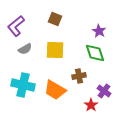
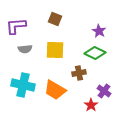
purple L-shape: rotated 35 degrees clockwise
gray semicircle: rotated 24 degrees clockwise
green diamond: rotated 45 degrees counterclockwise
brown cross: moved 3 px up
